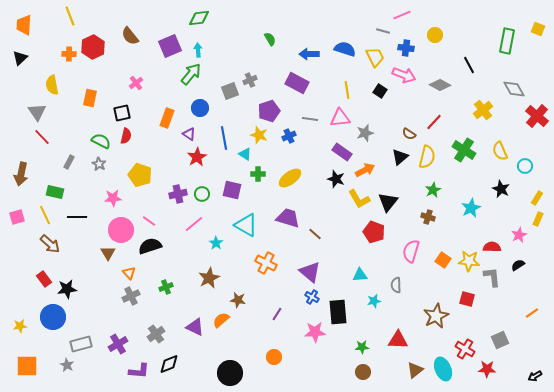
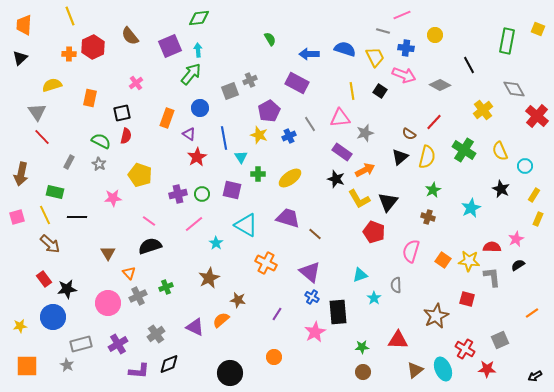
yellow semicircle at (52, 85): rotated 84 degrees clockwise
yellow line at (347, 90): moved 5 px right, 1 px down
purple pentagon at (269, 111): rotated 10 degrees counterclockwise
gray line at (310, 119): moved 5 px down; rotated 49 degrees clockwise
cyan triangle at (245, 154): moved 4 px left, 3 px down; rotated 24 degrees clockwise
yellow rectangle at (537, 198): moved 3 px left, 3 px up
pink circle at (121, 230): moved 13 px left, 73 px down
pink star at (519, 235): moved 3 px left, 4 px down
cyan triangle at (360, 275): rotated 14 degrees counterclockwise
gray cross at (131, 296): moved 7 px right
cyan star at (374, 301): moved 3 px up; rotated 24 degrees counterclockwise
pink star at (315, 332): rotated 25 degrees counterclockwise
